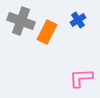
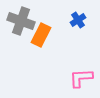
orange rectangle: moved 6 px left, 3 px down
